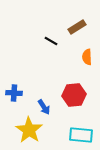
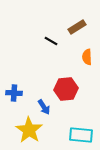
red hexagon: moved 8 px left, 6 px up
